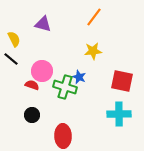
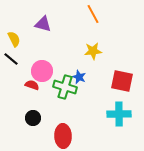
orange line: moved 1 px left, 3 px up; rotated 66 degrees counterclockwise
black circle: moved 1 px right, 3 px down
